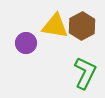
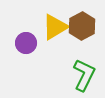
yellow triangle: moved 1 px down; rotated 40 degrees counterclockwise
green L-shape: moved 1 px left, 2 px down
